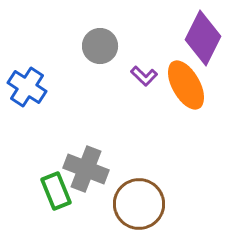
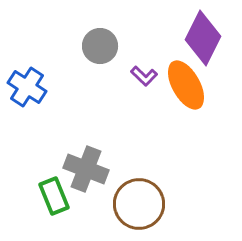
green rectangle: moved 2 px left, 5 px down
